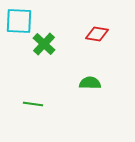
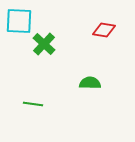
red diamond: moved 7 px right, 4 px up
